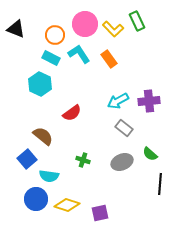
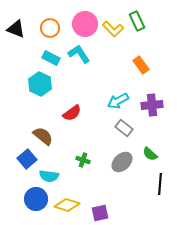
orange circle: moved 5 px left, 7 px up
orange rectangle: moved 32 px right, 6 px down
purple cross: moved 3 px right, 4 px down
gray ellipse: rotated 20 degrees counterclockwise
